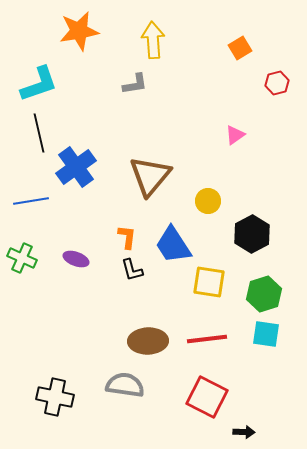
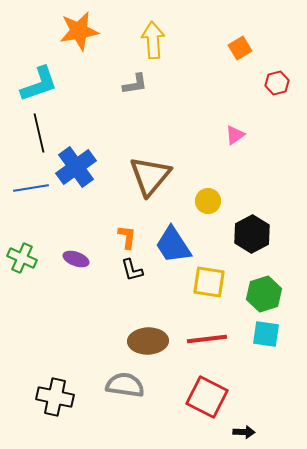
blue line: moved 13 px up
